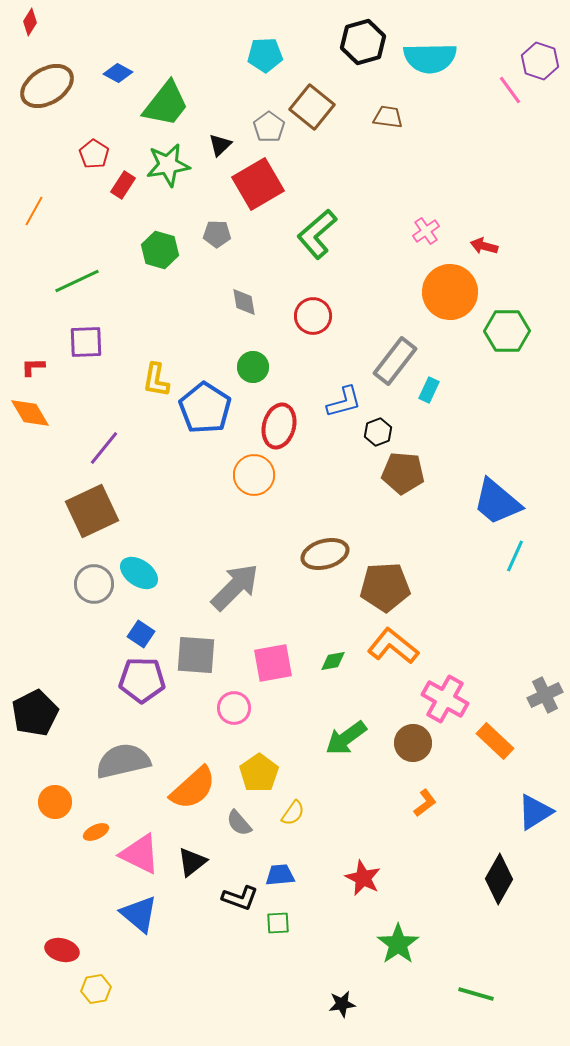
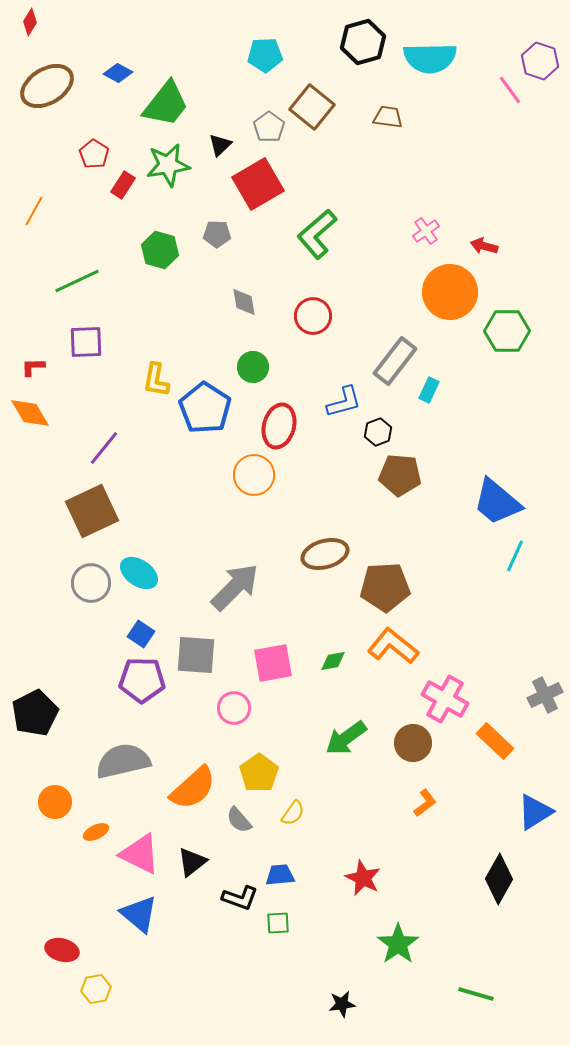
brown pentagon at (403, 473): moved 3 px left, 2 px down
gray circle at (94, 584): moved 3 px left, 1 px up
gray semicircle at (239, 823): moved 3 px up
